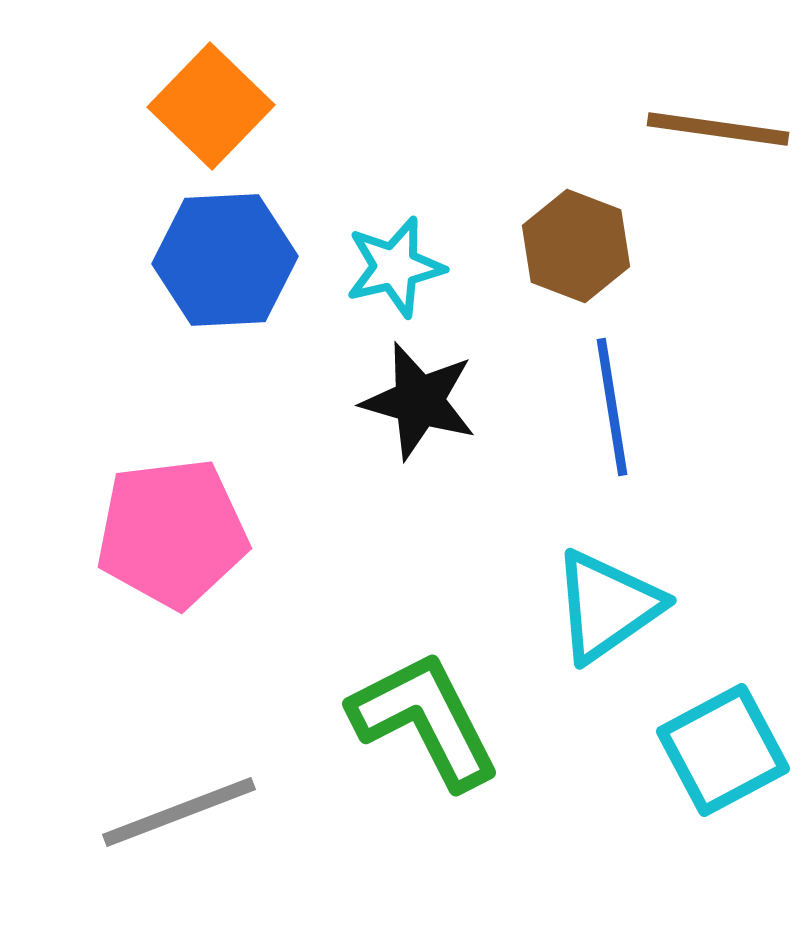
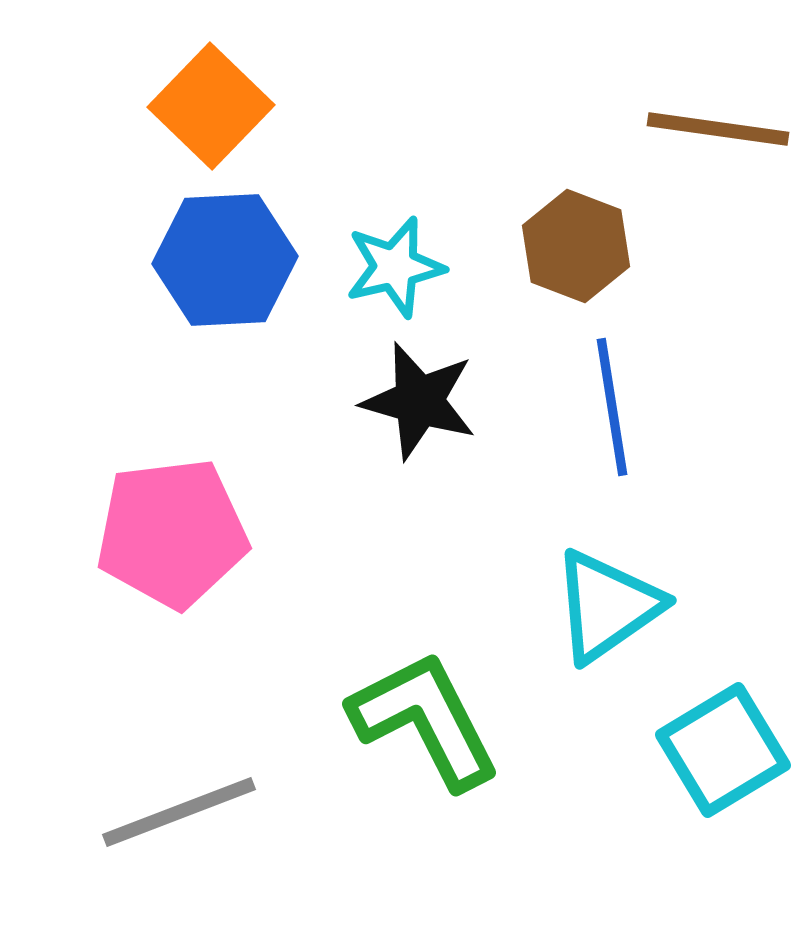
cyan square: rotated 3 degrees counterclockwise
